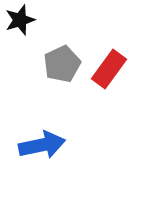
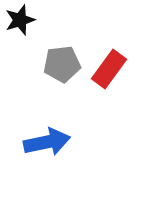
gray pentagon: rotated 18 degrees clockwise
blue arrow: moved 5 px right, 3 px up
